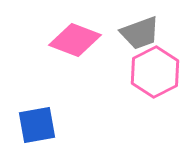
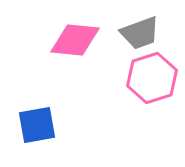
pink diamond: rotated 15 degrees counterclockwise
pink hexagon: moved 3 px left, 6 px down; rotated 9 degrees clockwise
